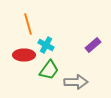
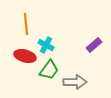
orange line: moved 2 px left; rotated 10 degrees clockwise
purple rectangle: moved 1 px right
red ellipse: moved 1 px right, 1 px down; rotated 15 degrees clockwise
gray arrow: moved 1 px left
